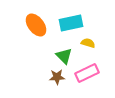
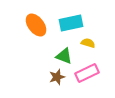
green triangle: rotated 24 degrees counterclockwise
brown star: rotated 14 degrees counterclockwise
